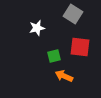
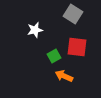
white star: moved 2 px left, 2 px down
red square: moved 3 px left
green square: rotated 16 degrees counterclockwise
